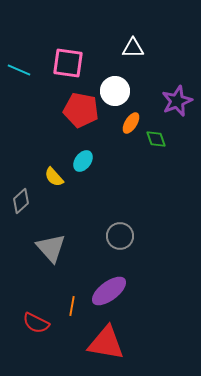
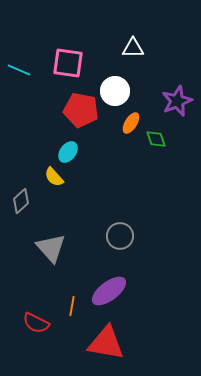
cyan ellipse: moved 15 px left, 9 px up
